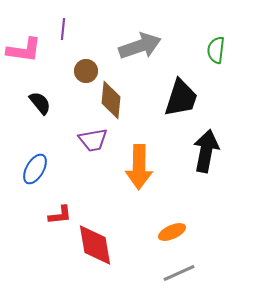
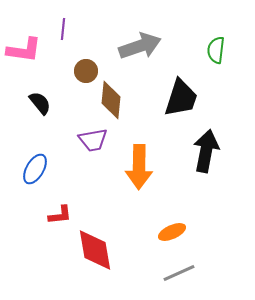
red diamond: moved 5 px down
